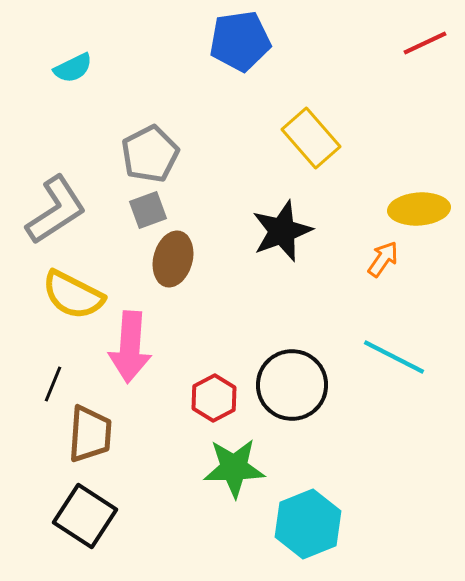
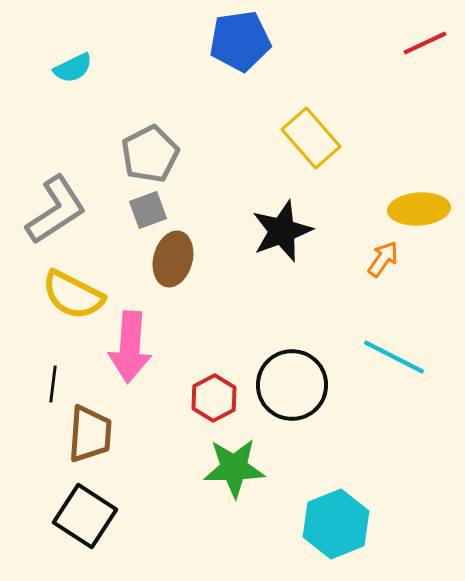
black line: rotated 15 degrees counterclockwise
cyan hexagon: moved 28 px right
